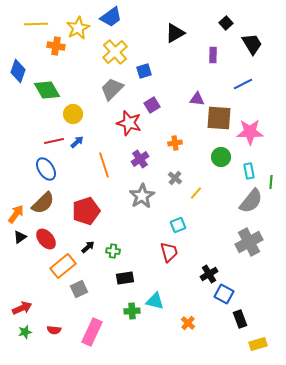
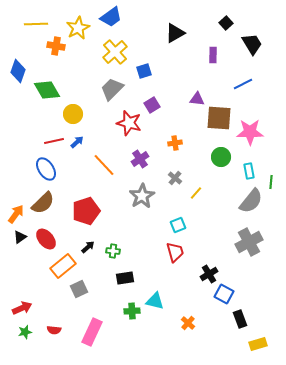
orange line at (104, 165): rotated 25 degrees counterclockwise
red trapezoid at (169, 252): moved 6 px right
